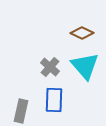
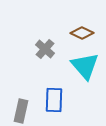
gray cross: moved 5 px left, 18 px up
